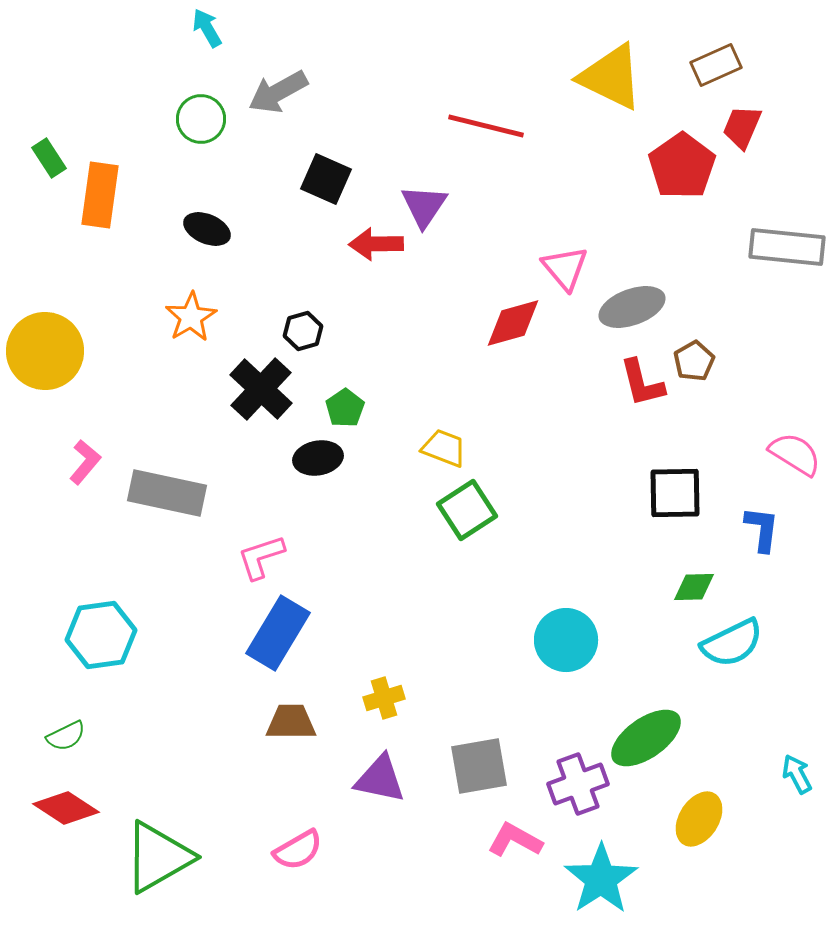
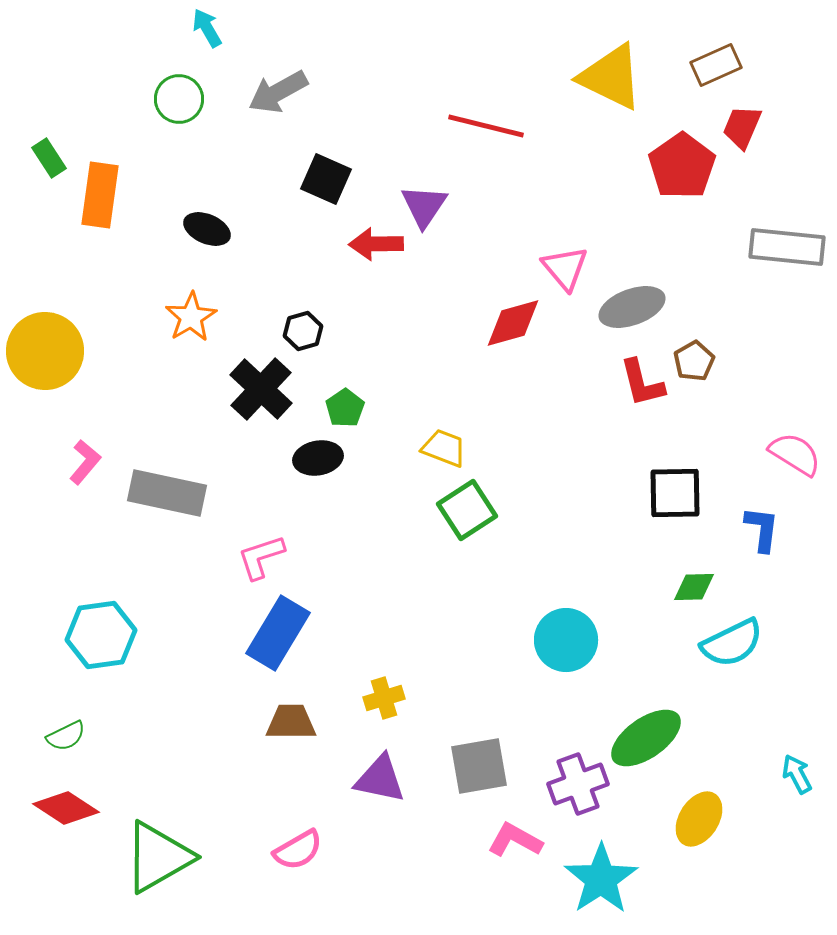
green circle at (201, 119): moved 22 px left, 20 px up
